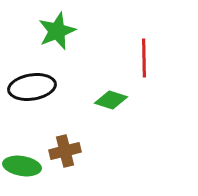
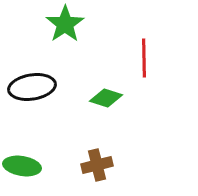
green star: moved 8 px right, 7 px up; rotated 12 degrees counterclockwise
green diamond: moved 5 px left, 2 px up
brown cross: moved 32 px right, 14 px down
